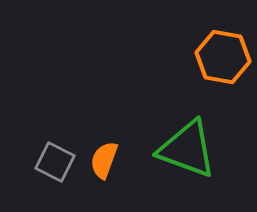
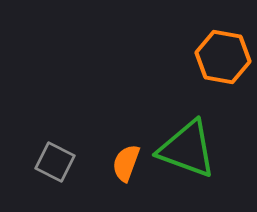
orange semicircle: moved 22 px right, 3 px down
